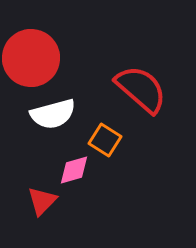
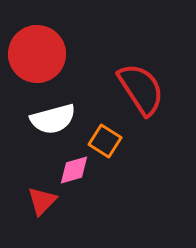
red circle: moved 6 px right, 4 px up
red semicircle: rotated 16 degrees clockwise
white semicircle: moved 5 px down
orange square: moved 1 px down
